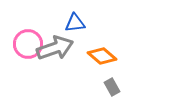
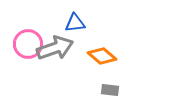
gray rectangle: moved 2 px left, 3 px down; rotated 54 degrees counterclockwise
